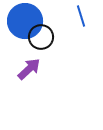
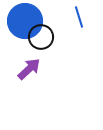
blue line: moved 2 px left, 1 px down
